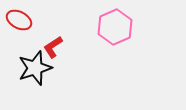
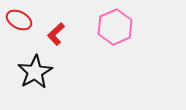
red L-shape: moved 3 px right, 13 px up; rotated 10 degrees counterclockwise
black star: moved 4 px down; rotated 12 degrees counterclockwise
